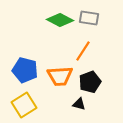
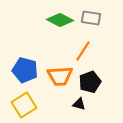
gray rectangle: moved 2 px right
